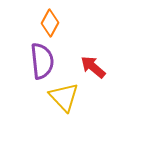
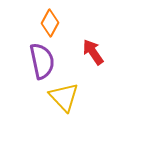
purple semicircle: rotated 6 degrees counterclockwise
red arrow: moved 15 px up; rotated 16 degrees clockwise
